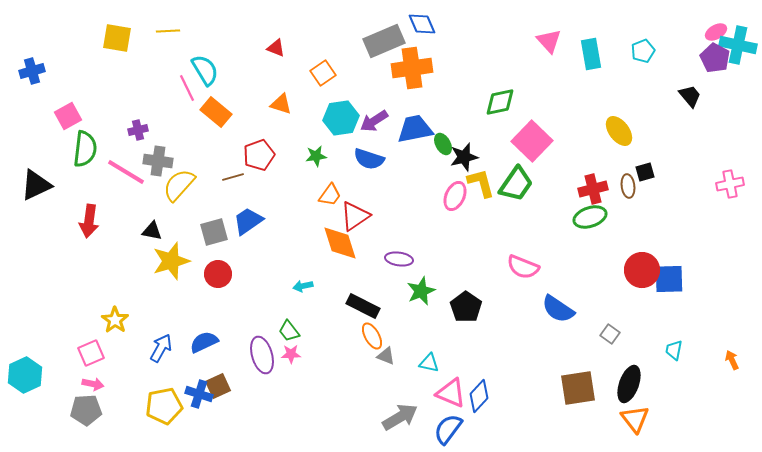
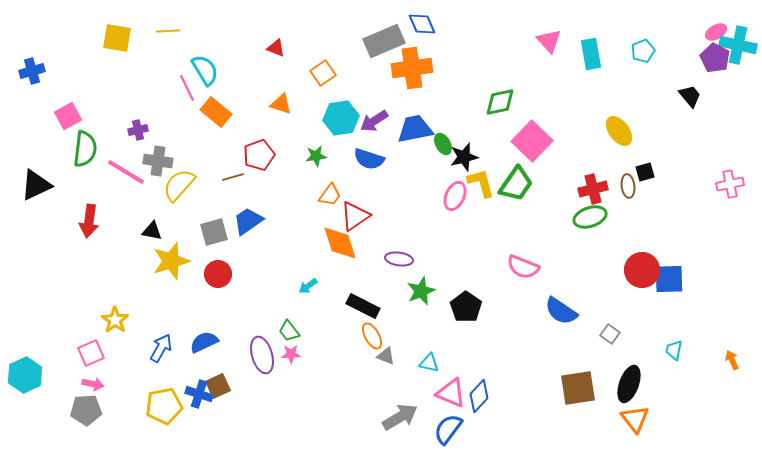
cyan arrow at (303, 286): moved 5 px right; rotated 24 degrees counterclockwise
blue semicircle at (558, 309): moved 3 px right, 2 px down
